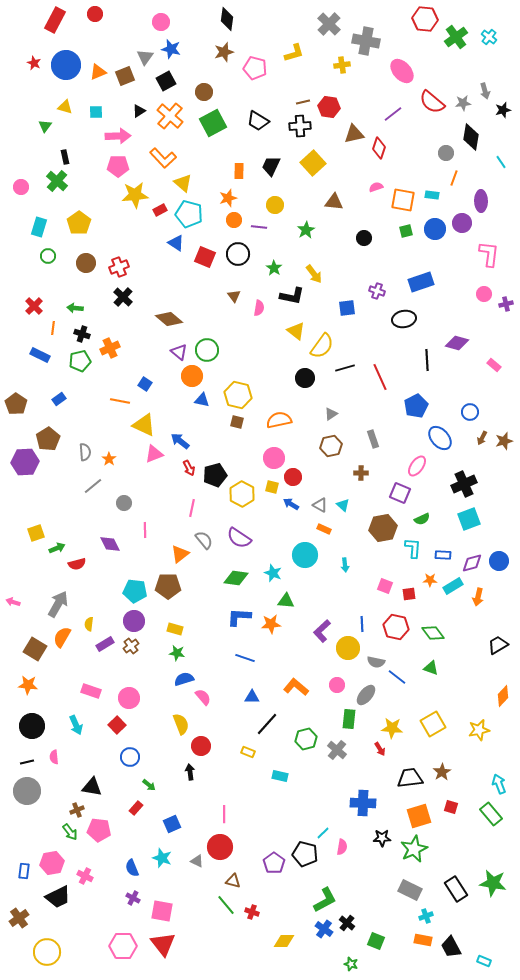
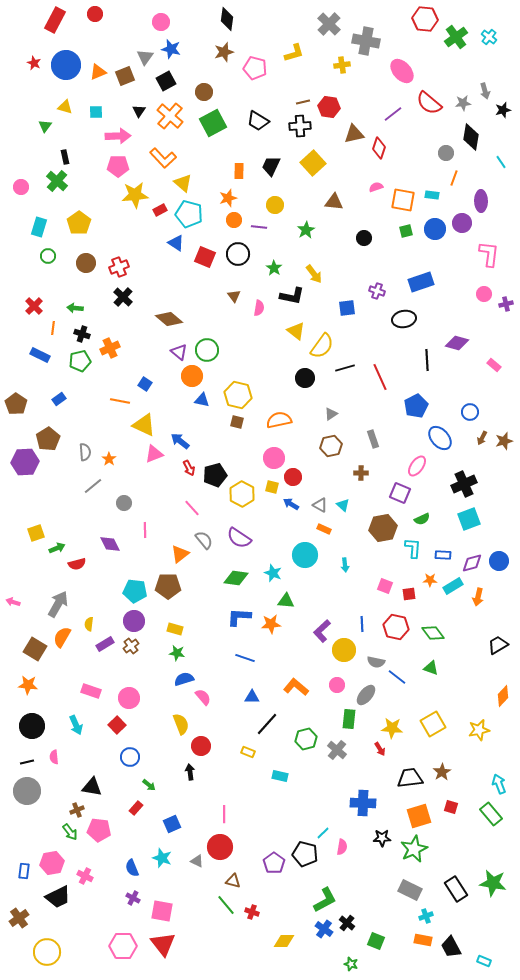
red semicircle at (432, 102): moved 3 px left, 1 px down
black triangle at (139, 111): rotated 24 degrees counterclockwise
pink line at (192, 508): rotated 54 degrees counterclockwise
yellow circle at (348, 648): moved 4 px left, 2 px down
